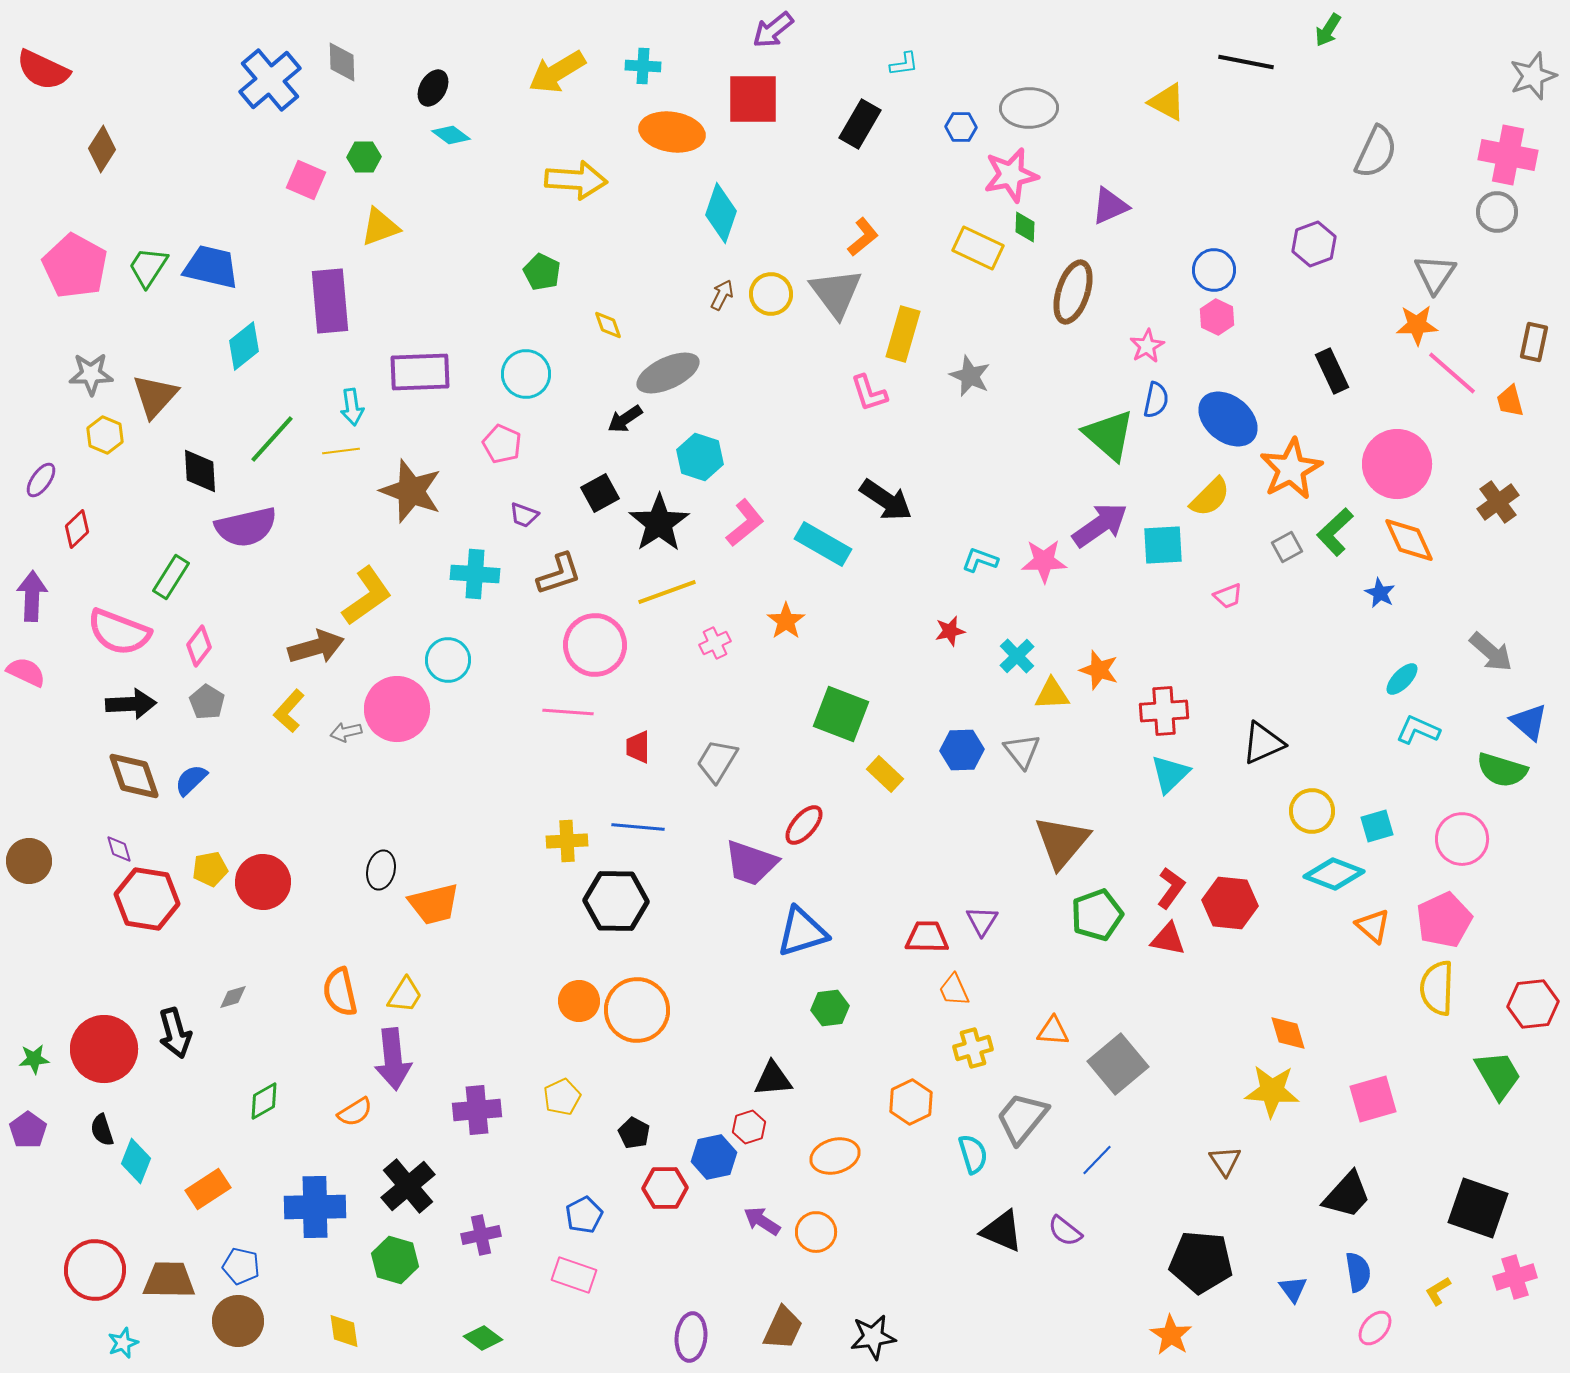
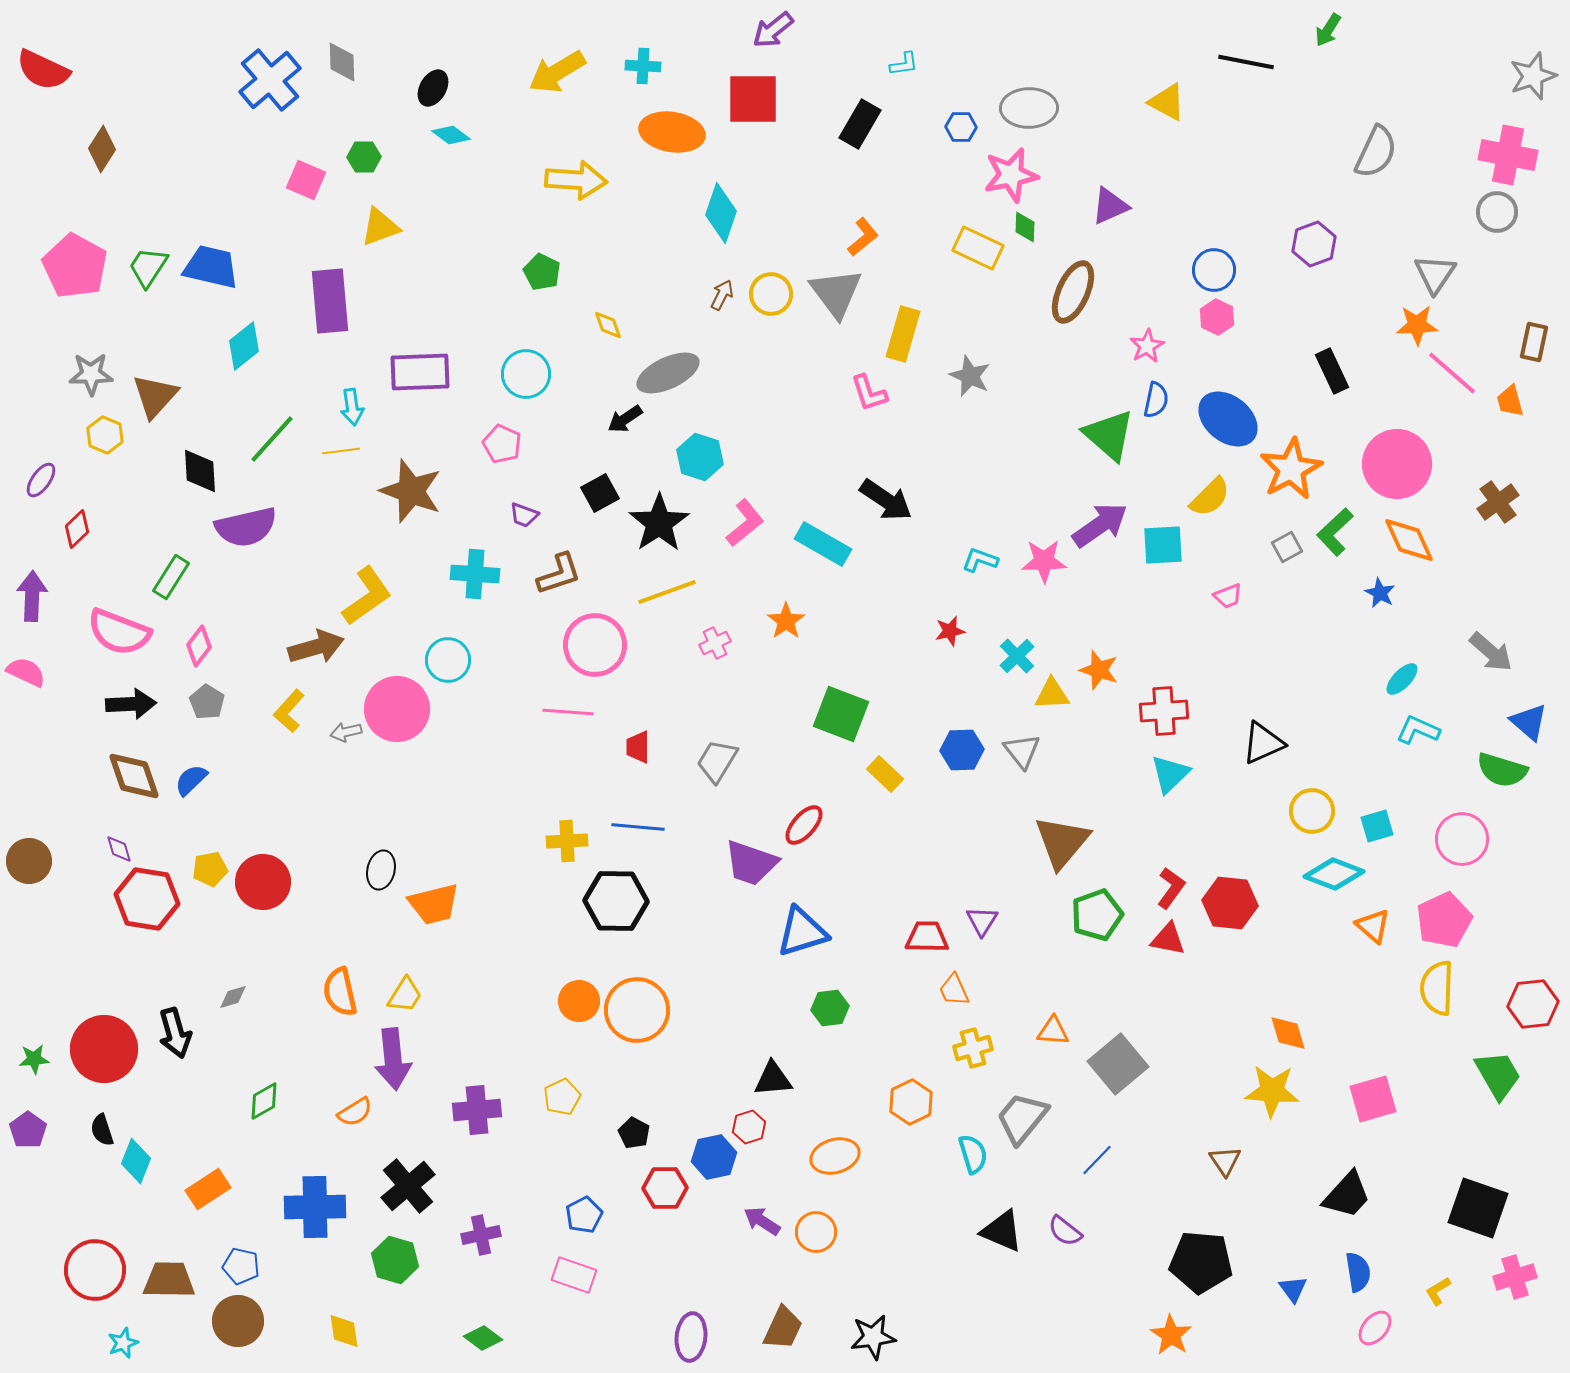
brown ellipse at (1073, 292): rotated 6 degrees clockwise
